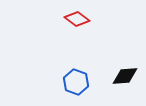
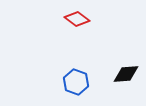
black diamond: moved 1 px right, 2 px up
